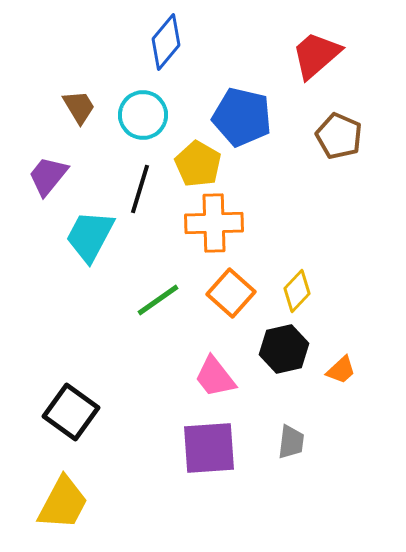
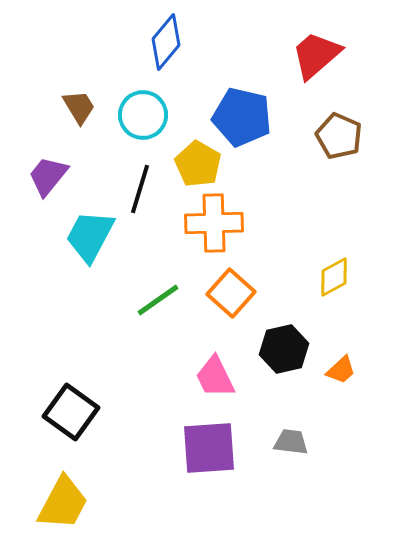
yellow diamond: moved 37 px right, 14 px up; rotated 18 degrees clockwise
pink trapezoid: rotated 12 degrees clockwise
gray trapezoid: rotated 90 degrees counterclockwise
